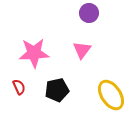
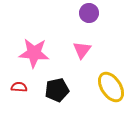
pink star: rotated 8 degrees clockwise
red semicircle: rotated 63 degrees counterclockwise
yellow ellipse: moved 8 px up
